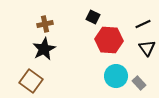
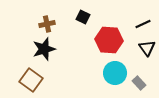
black square: moved 10 px left
brown cross: moved 2 px right
black star: rotated 10 degrees clockwise
cyan circle: moved 1 px left, 3 px up
brown square: moved 1 px up
